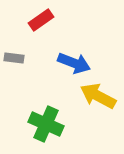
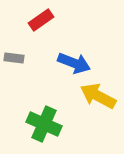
green cross: moved 2 px left
